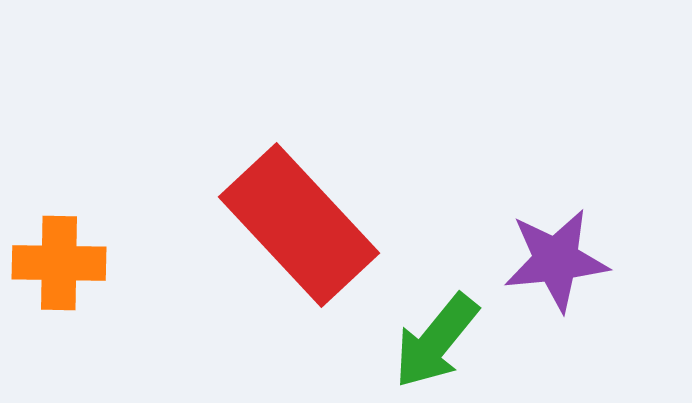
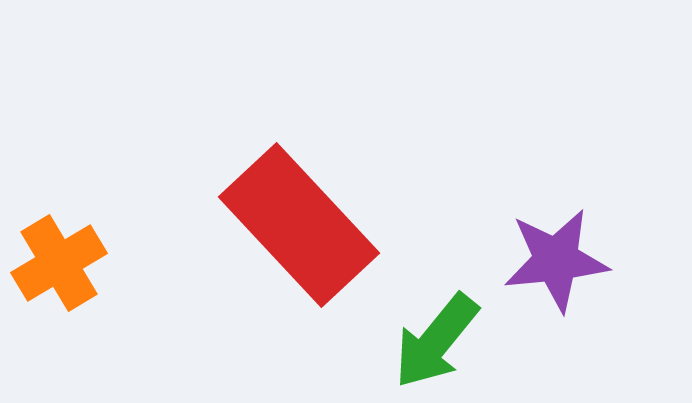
orange cross: rotated 32 degrees counterclockwise
